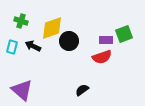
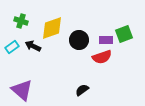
black circle: moved 10 px right, 1 px up
cyan rectangle: rotated 40 degrees clockwise
